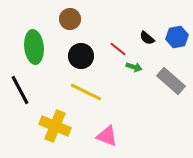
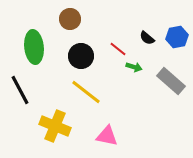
yellow line: rotated 12 degrees clockwise
pink triangle: rotated 10 degrees counterclockwise
